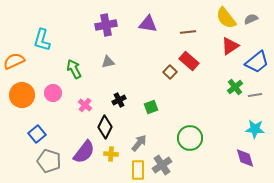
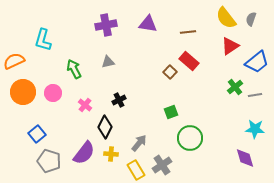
gray semicircle: rotated 48 degrees counterclockwise
cyan L-shape: moved 1 px right
orange circle: moved 1 px right, 3 px up
green square: moved 20 px right, 5 px down
purple semicircle: moved 1 px down
yellow rectangle: moved 2 px left; rotated 30 degrees counterclockwise
